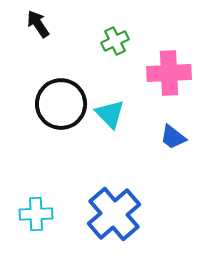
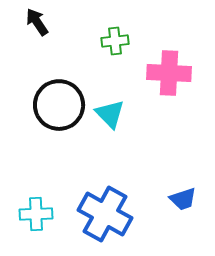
black arrow: moved 1 px left, 2 px up
green cross: rotated 20 degrees clockwise
pink cross: rotated 6 degrees clockwise
black circle: moved 2 px left, 1 px down
blue trapezoid: moved 10 px right, 62 px down; rotated 56 degrees counterclockwise
blue cross: moved 9 px left; rotated 20 degrees counterclockwise
